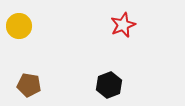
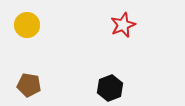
yellow circle: moved 8 px right, 1 px up
black hexagon: moved 1 px right, 3 px down
